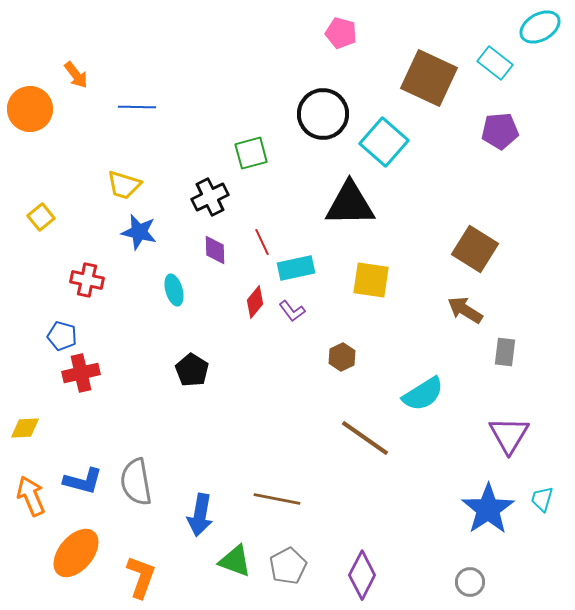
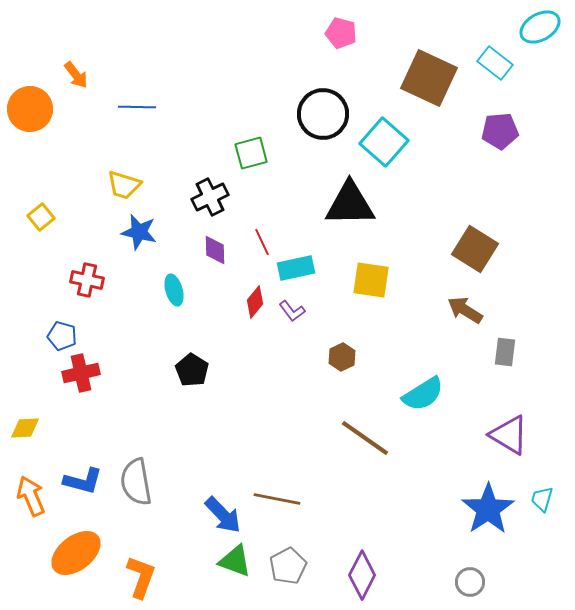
purple triangle at (509, 435): rotated 30 degrees counterclockwise
blue arrow at (200, 515): moved 23 px right; rotated 54 degrees counterclockwise
orange ellipse at (76, 553): rotated 12 degrees clockwise
